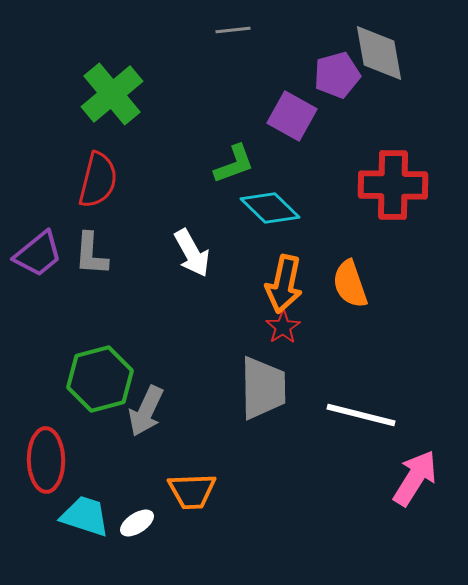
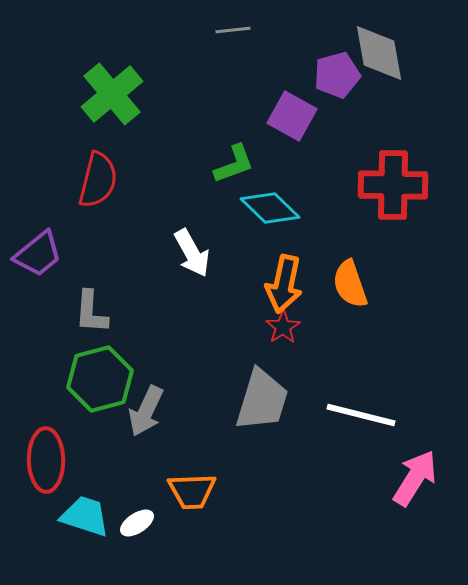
gray L-shape: moved 58 px down
gray trapezoid: moved 1 px left, 12 px down; rotated 18 degrees clockwise
